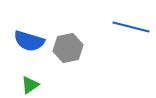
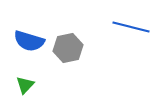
green triangle: moved 5 px left; rotated 12 degrees counterclockwise
